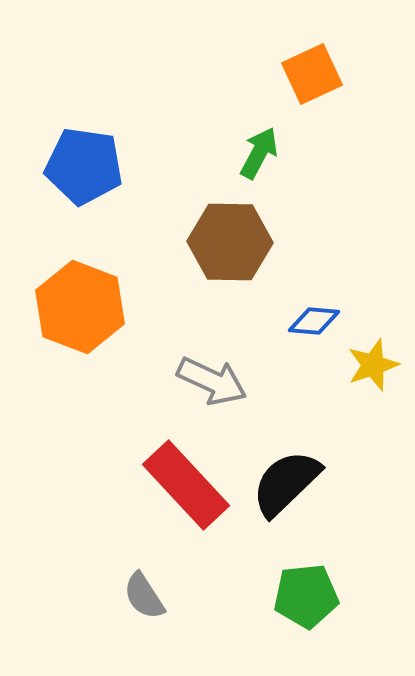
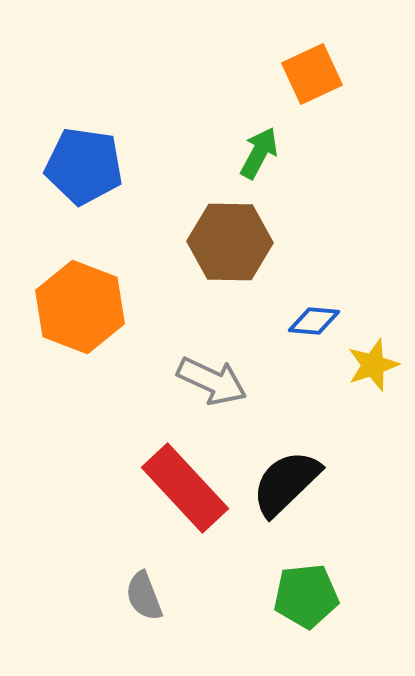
red rectangle: moved 1 px left, 3 px down
gray semicircle: rotated 12 degrees clockwise
